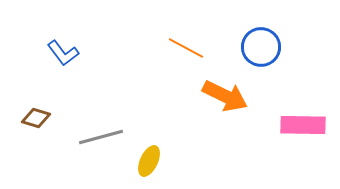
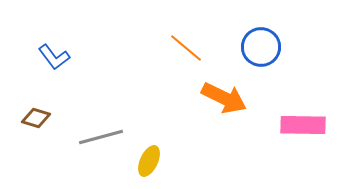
orange line: rotated 12 degrees clockwise
blue L-shape: moved 9 px left, 4 px down
orange arrow: moved 1 px left, 2 px down
